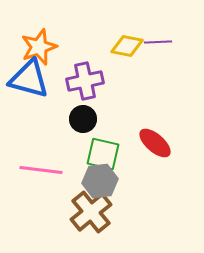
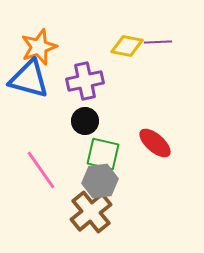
black circle: moved 2 px right, 2 px down
pink line: rotated 48 degrees clockwise
